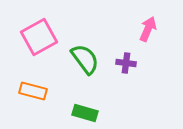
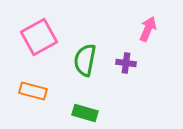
green semicircle: moved 1 px down; rotated 132 degrees counterclockwise
